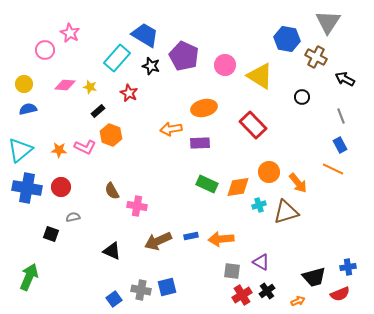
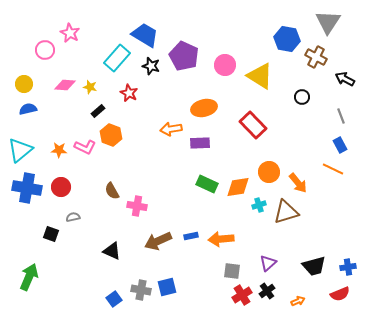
purple triangle at (261, 262): moved 7 px right, 1 px down; rotated 48 degrees clockwise
black trapezoid at (314, 277): moved 11 px up
